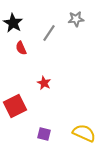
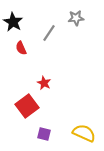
gray star: moved 1 px up
black star: moved 1 px up
red square: moved 12 px right; rotated 10 degrees counterclockwise
